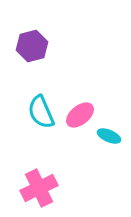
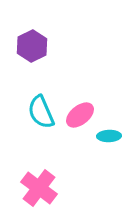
purple hexagon: rotated 12 degrees counterclockwise
cyan ellipse: rotated 25 degrees counterclockwise
pink cross: rotated 27 degrees counterclockwise
